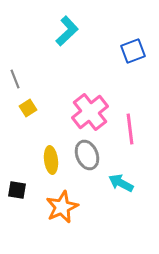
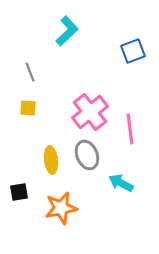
gray line: moved 15 px right, 7 px up
yellow square: rotated 36 degrees clockwise
black square: moved 2 px right, 2 px down; rotated 18 degrees counterclockwise
orange star: moved 1 px left, 1 px down; rotated 12 degrees clockwise
